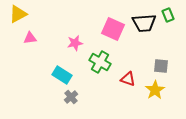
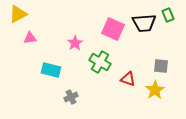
pink star: rotated 21 degrees counterclockwise
cyan rectangle: moved 11 px left, 5 px up; rotated 18 degrees counterclockwise
gray cross: rotated 16 degrees clockwise
